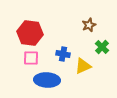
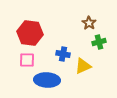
brown star: moved 2 px up; rotated 16 degrees counterclockwise
green cross: moved 3 px left, 5 px up; rotated 32 degrees clockwise
pink square: moved 4 px left, 2 px down
